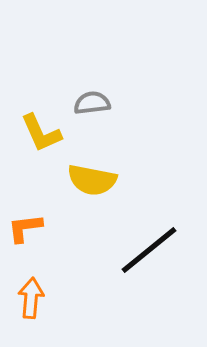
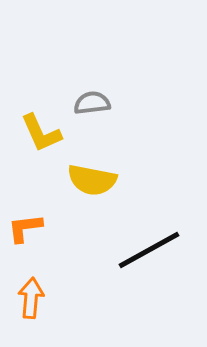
black line: rotated 10 degrees clockwise
